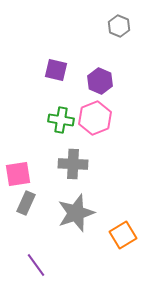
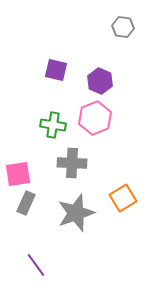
gray hexagon: moved 4 px right, 1 px down; rotated 15 degrees counterclockwise
green cross: moved 8 px left, 5 px down
gray cross: moved 1 px left, 1 px up
orange square: moved 37 px up
